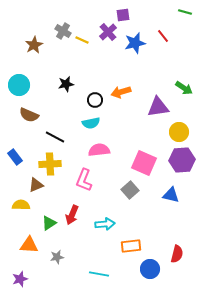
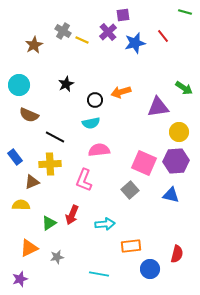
black star: rotated 14 degrees counterclockwise
purple hexagon: moved 6 px left, 1 px down
brown triangle: moved 4 px left, 3 px up
orange triangle: moved 3 px down; rotated 30 degrees counterclockwise
